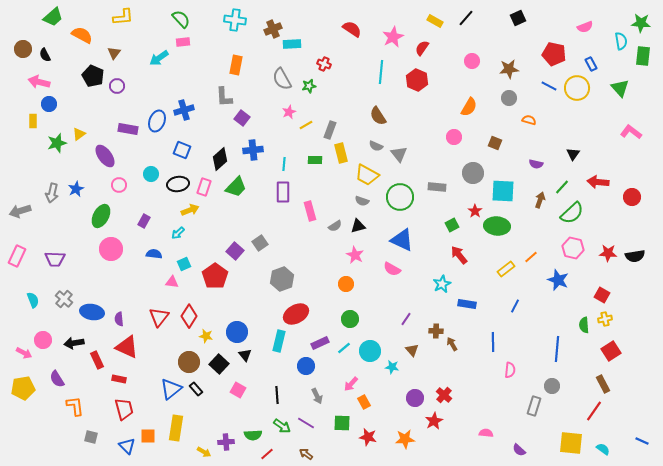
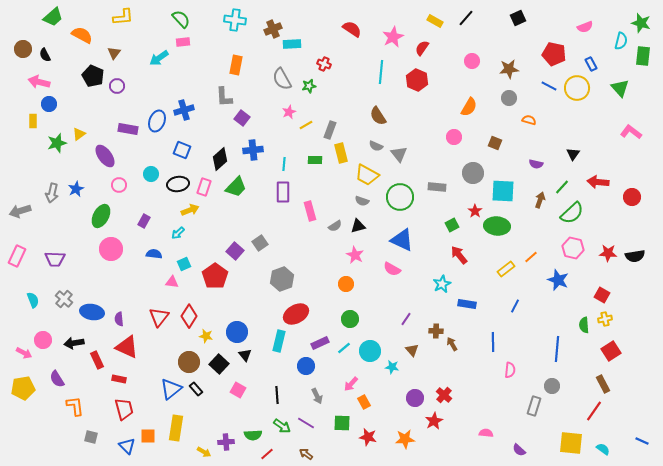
green star at (641, 23): rotated 12 degrees clockwise
cyan semicircle at (621, 41): rotated 24 degrees clockwise
